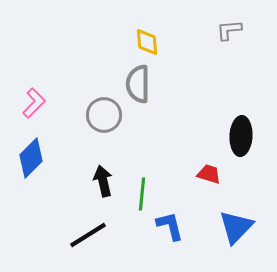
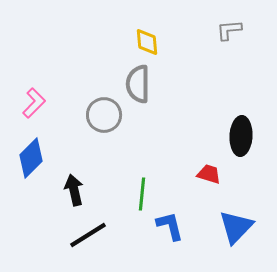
black arrow: moved 29 px left, 9 px down
